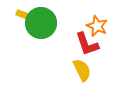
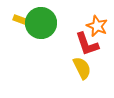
yellow rectangle: moved 3 px left, 5 px down
yellow semicircle: moved 2 px up
